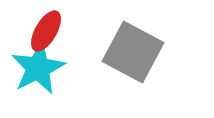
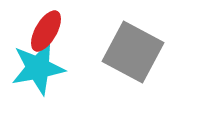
cyan star: rotated 16 degrees clockwise
